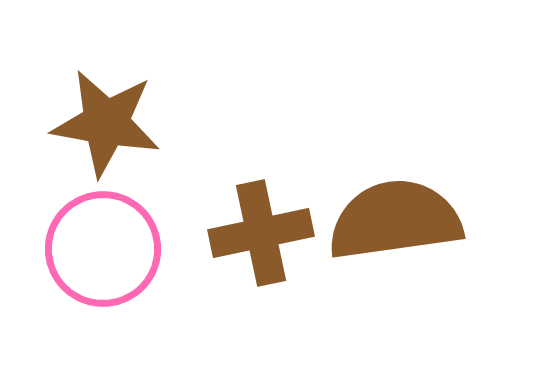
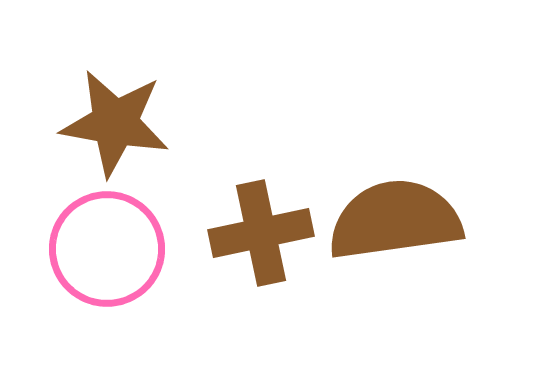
brown star: moved 9 px right
pink circle: moved 4 px right
